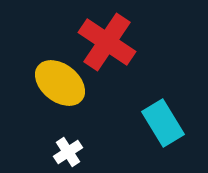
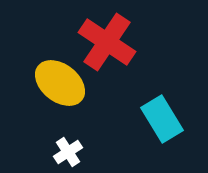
cyan rectangle: moved 1 px left, 4 px up
